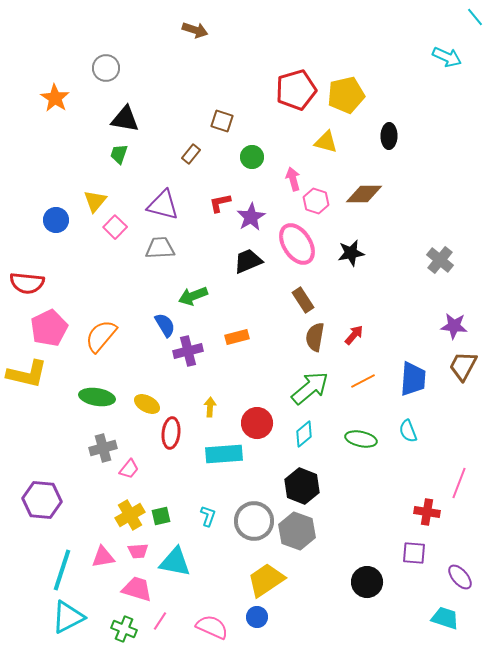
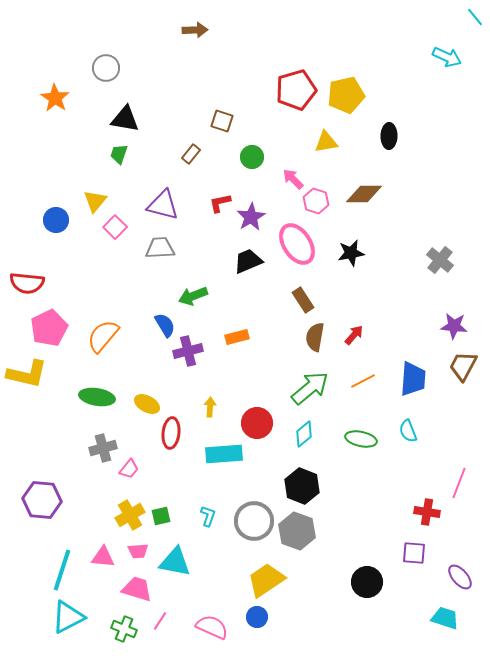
brown arrow at (195, 30): rotated 20 degrees counterclockwise
yellow triangle at (326, 142): rotated 25 degrees counterclockwise
pink arrow at (293, 179): rotated 30 degrees counterclockwise
orange semicircle at (101, 336): moved 2 px right
pink triangle at (103, 557): rotated 15 degrees clockwise
